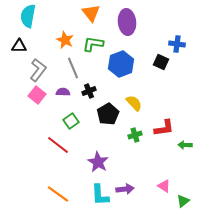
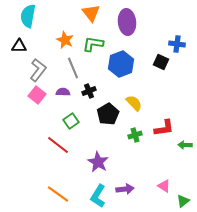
cyan L-shape: moved 2 px left, 1 px down; rotated 35 degrees clockwise
